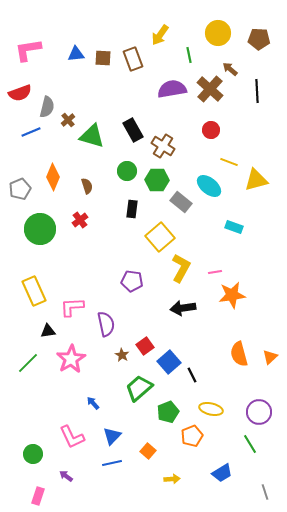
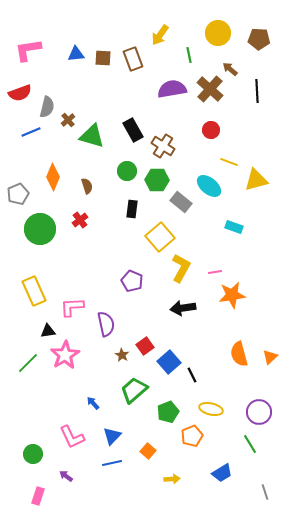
gray pentagon at (20, 189): moved 2 px left, 5 px down
purple pentagon at (132, 281): rotated 15 degrees clockwise
pink star at (71, 359): moved 6 px left, 4 px up
green trapezoid at (139, 388): moved 5 px left, 2 px down
